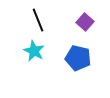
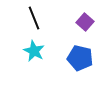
black line: moved 4 px left, 2 px up
blue pentagon: moved 2 px right
